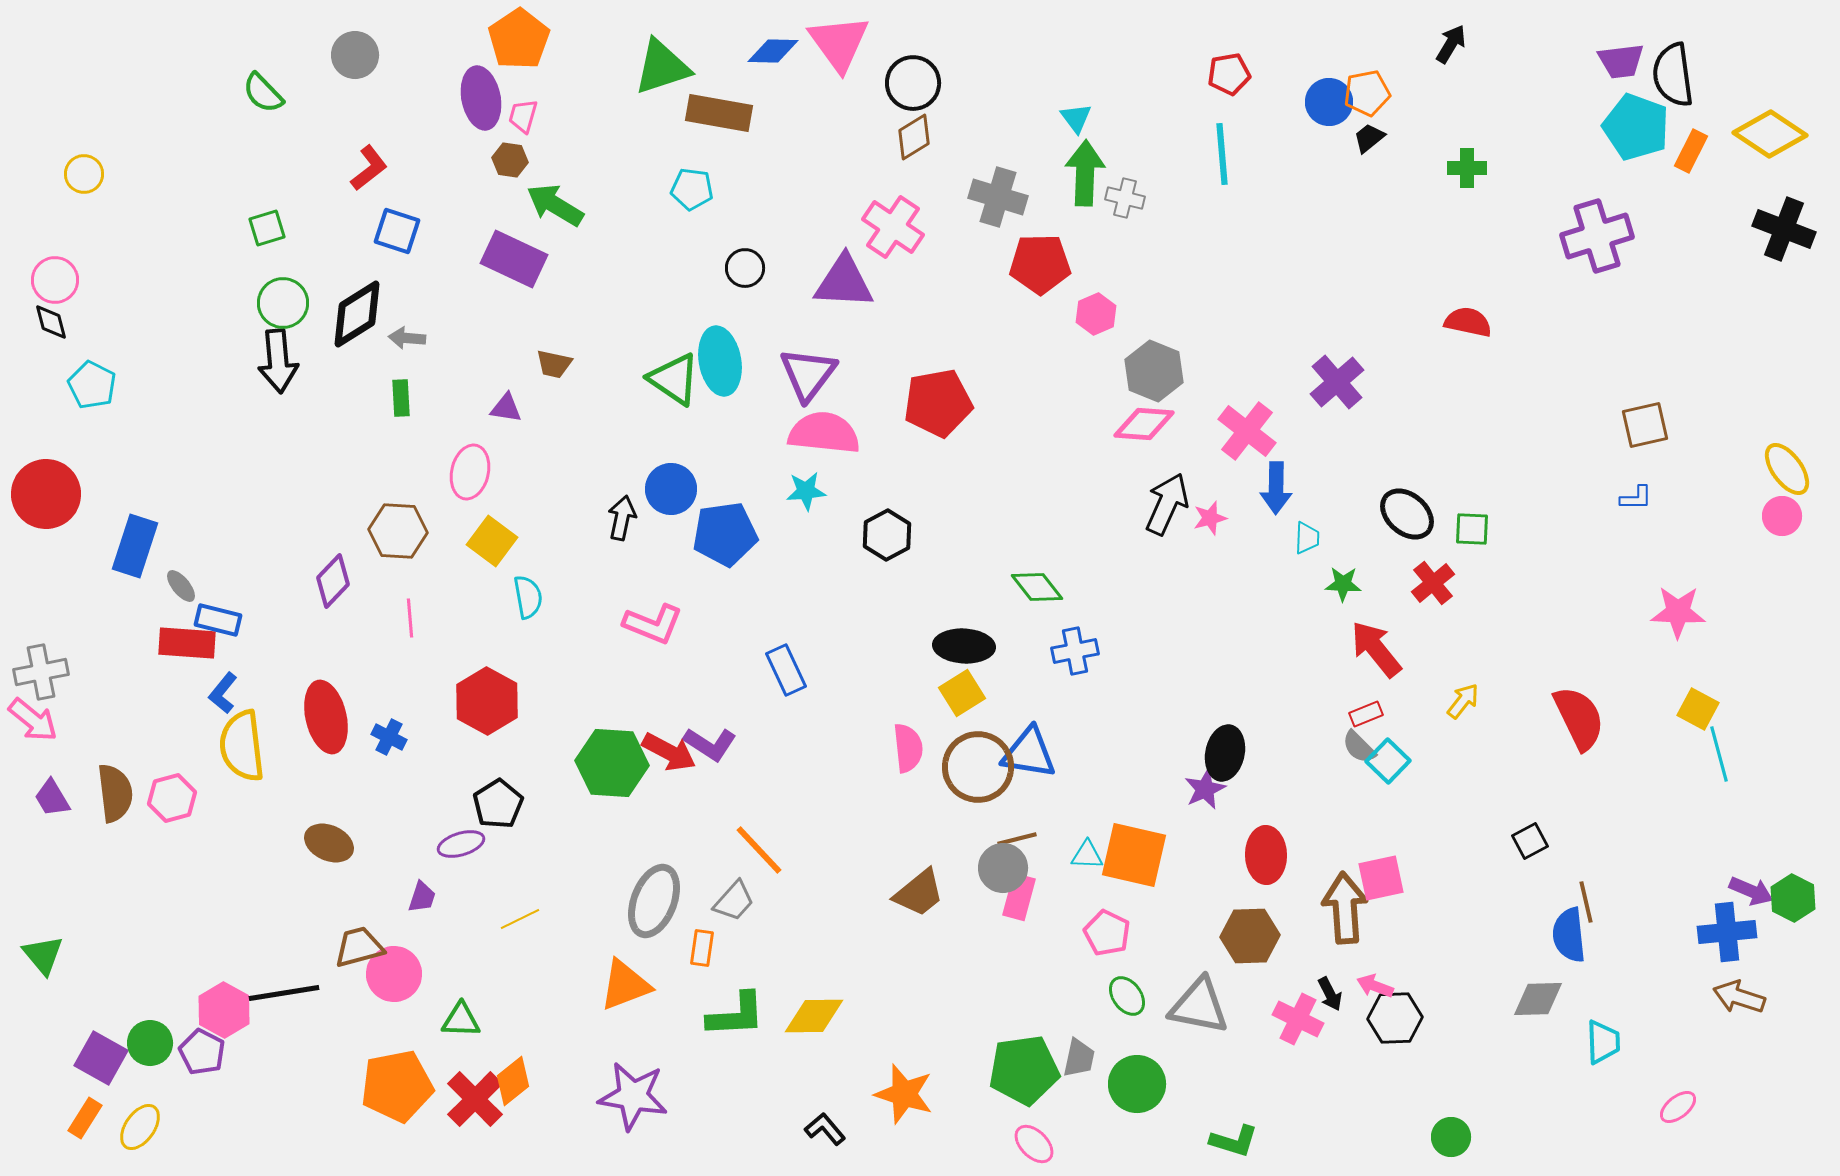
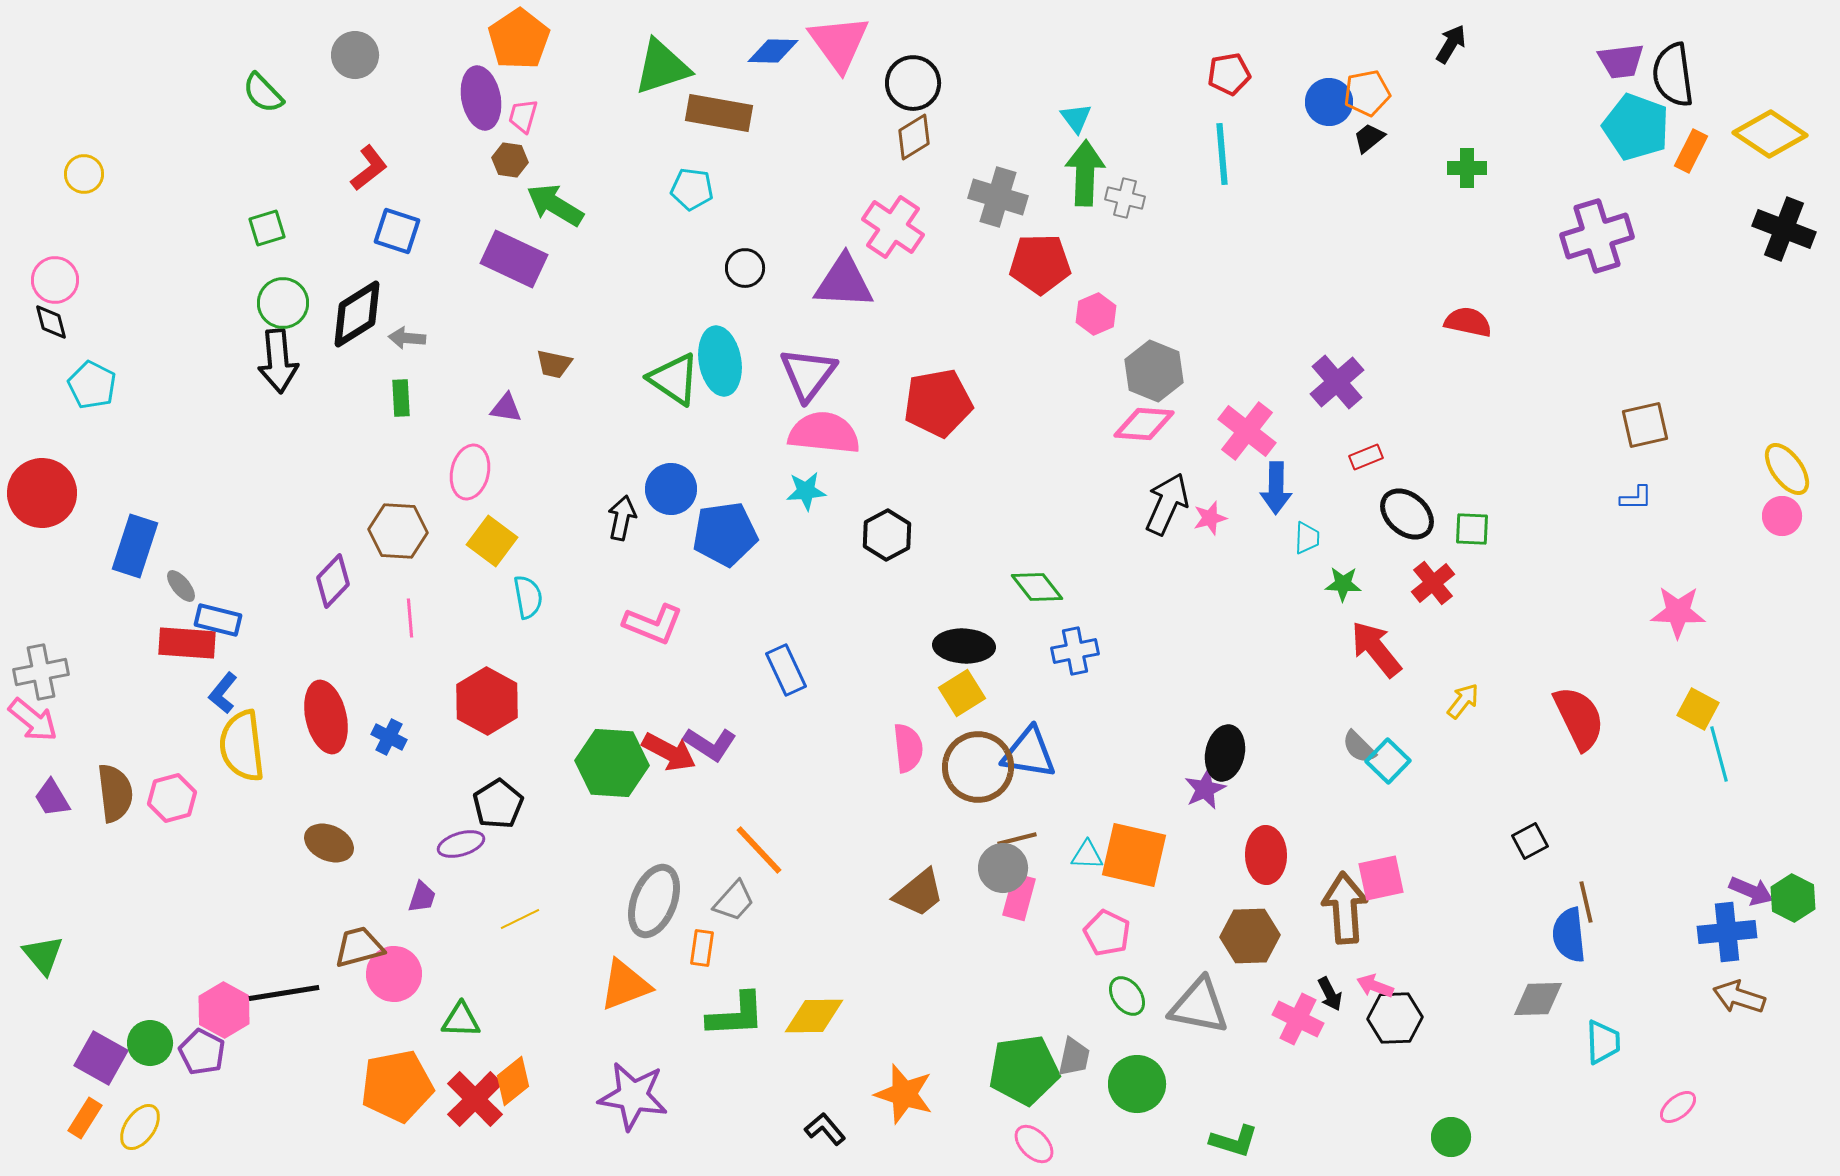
red circle at (46, 494): moved 4 px left, 1 px up
red rectangle at (1366, 714): moved 257 px up
gray trapezoid at (1079, 1058): moved 5 px left, 1 px up
